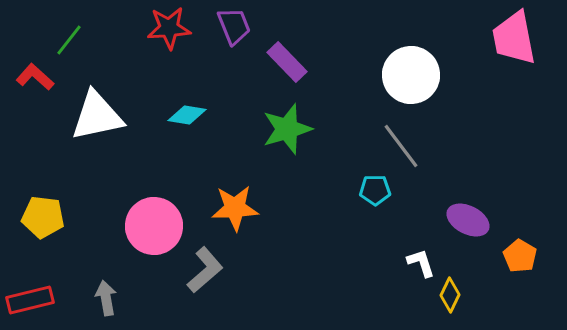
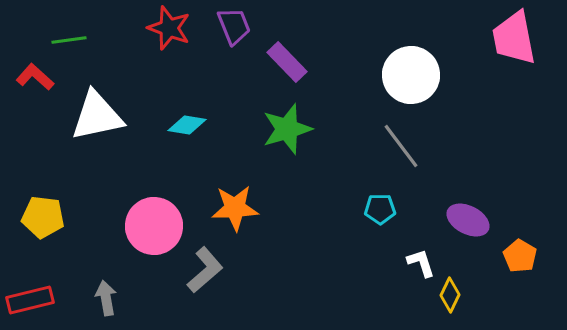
red star: rotated 24 degrees clockwise
green line: rotated 44 degrees clockwise
cyan diamond: moved 10 px down
cyan pentagon: moved 5 px right, 19 px down
